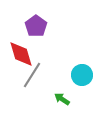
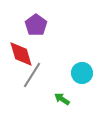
purple pentagon: moved 1 px up
cyan circle: moved 2 px up
